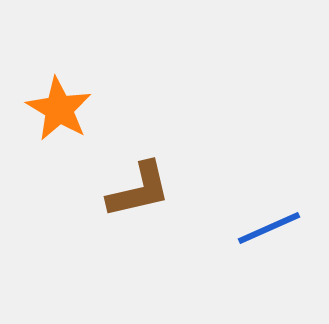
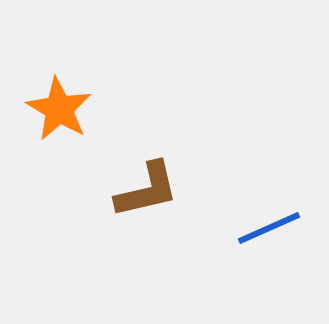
brown L-shape: moved 8 px right
